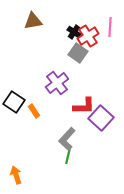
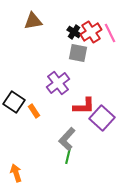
pink line: moved 6 px down; rotated 30 degrees counterclockwise
red cross: moved 3 px right, 4 px up
gray square: rotated 24 degrees counterclockwise
purple cross: moved 1 px right
purple square: moved 1 px right
orange arrow: moved 2 px up
